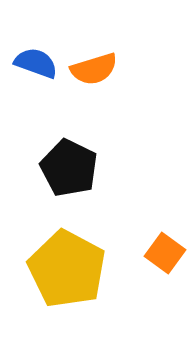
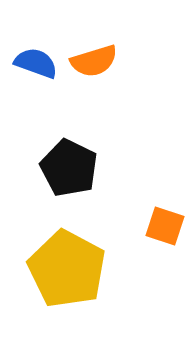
orange semicircle: moved 8 px up
orange square: moved 27 px up; rotated 18 degrees counterclockwise
